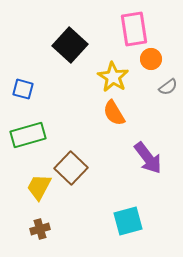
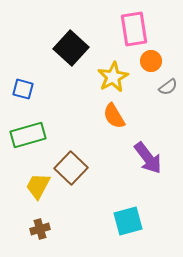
black square: moved 1 px right, 3 px down
orange circle: moved 2 px down
yellow star: rotated 12 degrees clockwise
orange semicircle: moved 3 px down
yellow trapezoid: moved 1 px left, 1 px up
